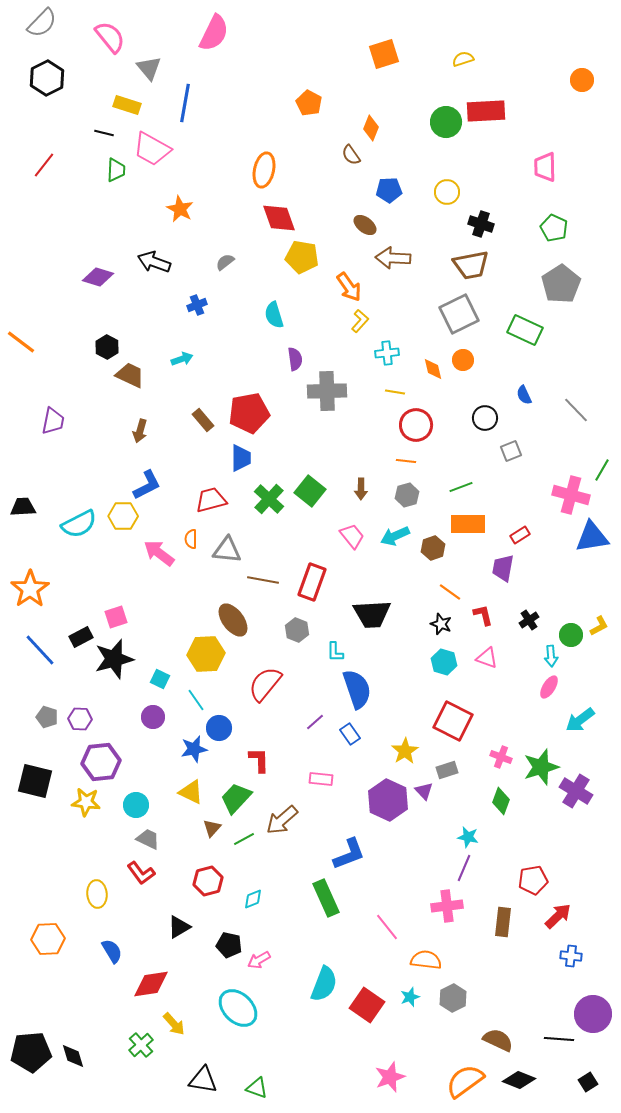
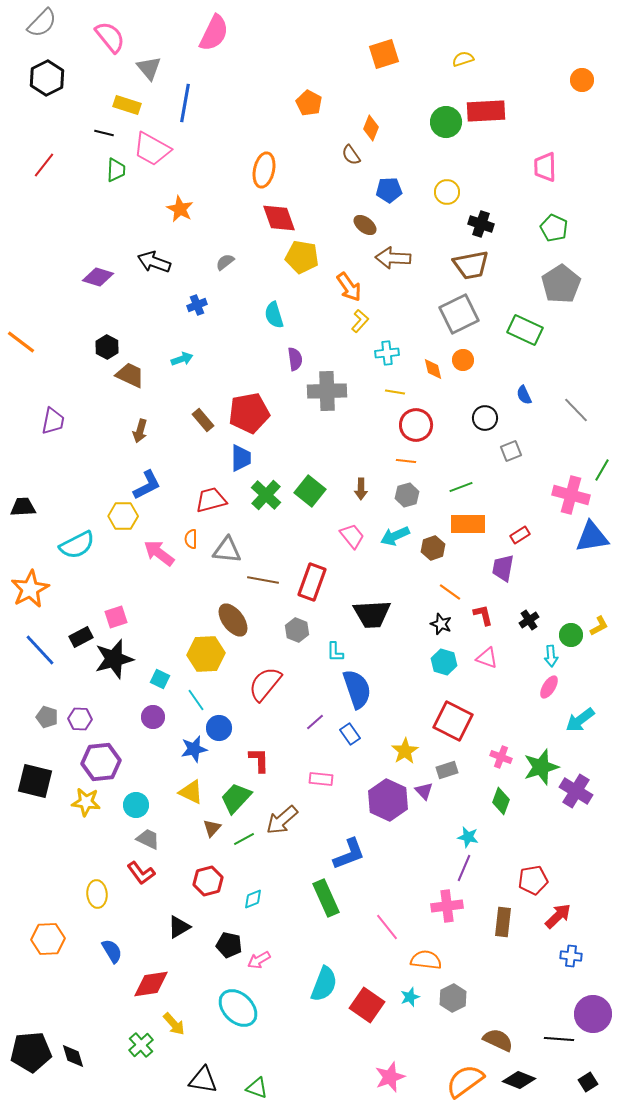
green cross at (269, 499): moved 3 px left, 4 px up
cyan semicircle at (79, 524): moved 2 px left, 21 px down
orange star at (30, 589): rotated 6 degrees clockwise
